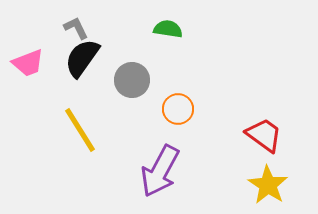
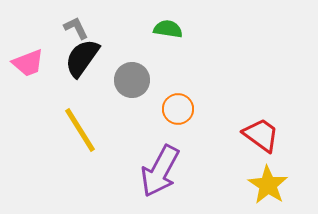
red trapezoid: moved 3 px left
